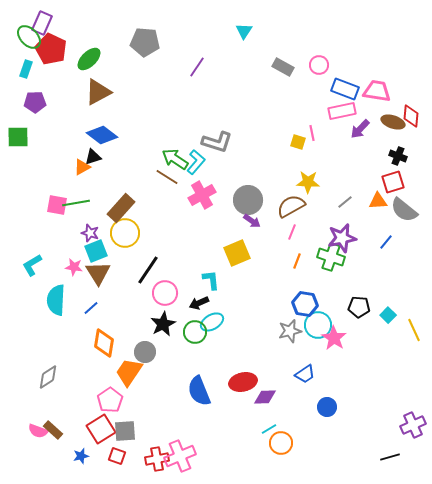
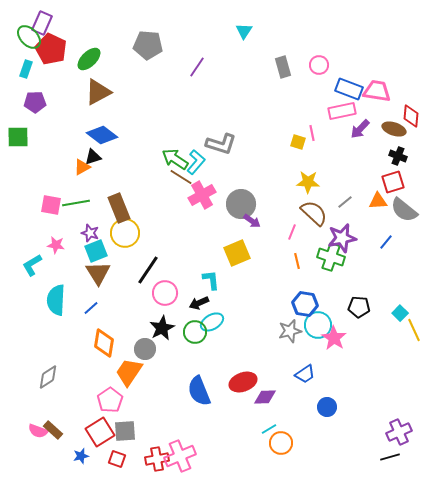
gray pentagon at (145, 42): moved 3 px right, 3 px down
gray rectangle at (283, 67): rotated 45 degrees clockwise
blue rectangle at (345, 89): moved 4 px right
brown ellipse at (393, 122): moved 1 px right, 7 px down
gray L-shape at (217, 142): moved 4 px right, 2 px down
brown line at (167, 177): moved 14 px right
gray circle at (248, 200): moved 7 px left, 4 px down
pink square at (57, 205): moved 6 px left
brown semicircle at (291, 206): moved 23 px right, 7 px down; rotated 72 degrees clockwise
brown rectangle at (121, 208): moved 2 px left; rotated 64 degrees counterclockwise
orange line at (297, 261): rotated 35 degrees counterclockwise
pink star at (74, 267): moved 18 px left, 22 px up
cyan square at (388, 315): moved 12 px right, 2 px up
black star at (163, 324): moved 1 px left, 4 px down
gray circle at (145, 352): moved 3 px up
red ellipse at (243, 382): rotated 8 degrees counterclockwise
purple cross at (413, 425): moved 14 px left, 7 px down
red square at (101, 429): moved 1 px left, 3 px down
red square at (117, 456): moved 3 px down
